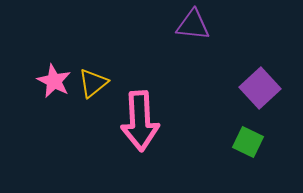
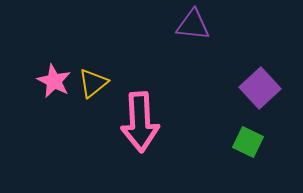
pink arrow: moved 1 px down
